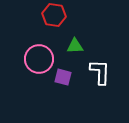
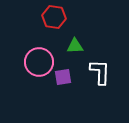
red hexagon: moved 2 px down
pink circle: moved 3 px down
purple square: rotated 24 degrees counterclockwise
